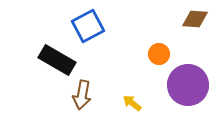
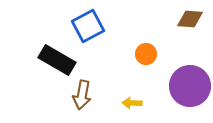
brown diamond: moved 5 px left
orange circle: moved 13 px left
purple circle: moved 2 px right, 1 px down
yellow arrow: rotated 36 degrees counterclockwise
